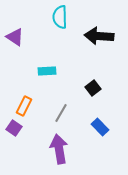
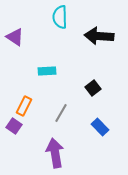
purple square: moved 2 px up
purple arrow: moved 4 px left, 4 px down
